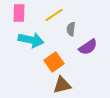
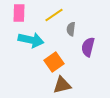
purple semicircle: rotated 138 degrees clockwise
